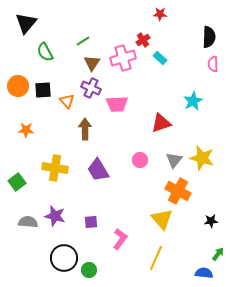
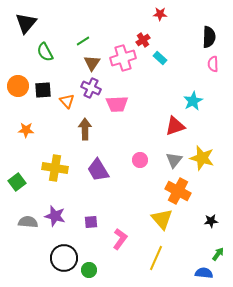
red triangle: moved 14 px right, 3 px down
